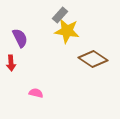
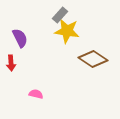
pink semicircle: moved 1 px down
